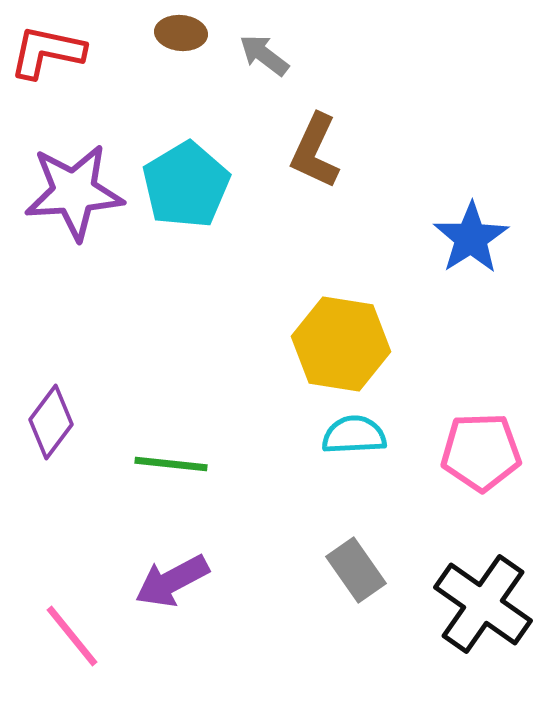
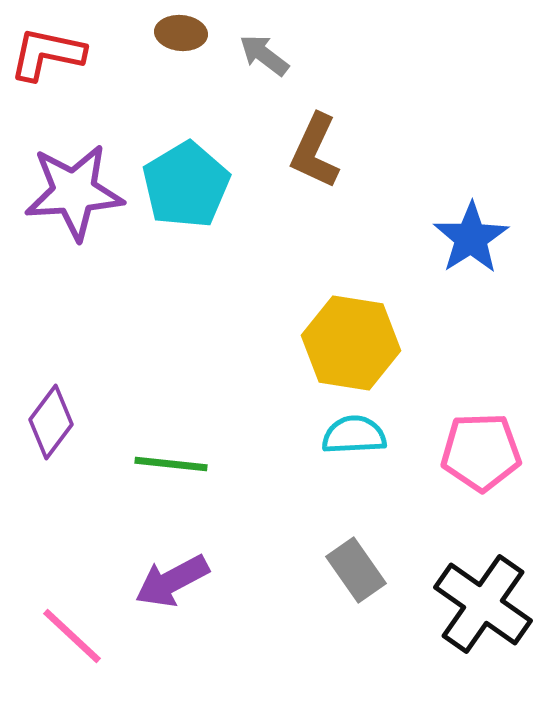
red L-shape: moved 2 px down
yellow hexagon: moved 10 px right, 1 px up
pink line: rotated 8 degrees counterclockwise
